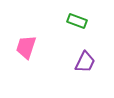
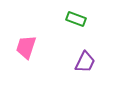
green rectangle: moved 1 px left, 2 px up
